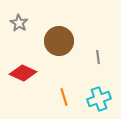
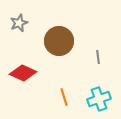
gray star: rotated 18 degrees clockwise
